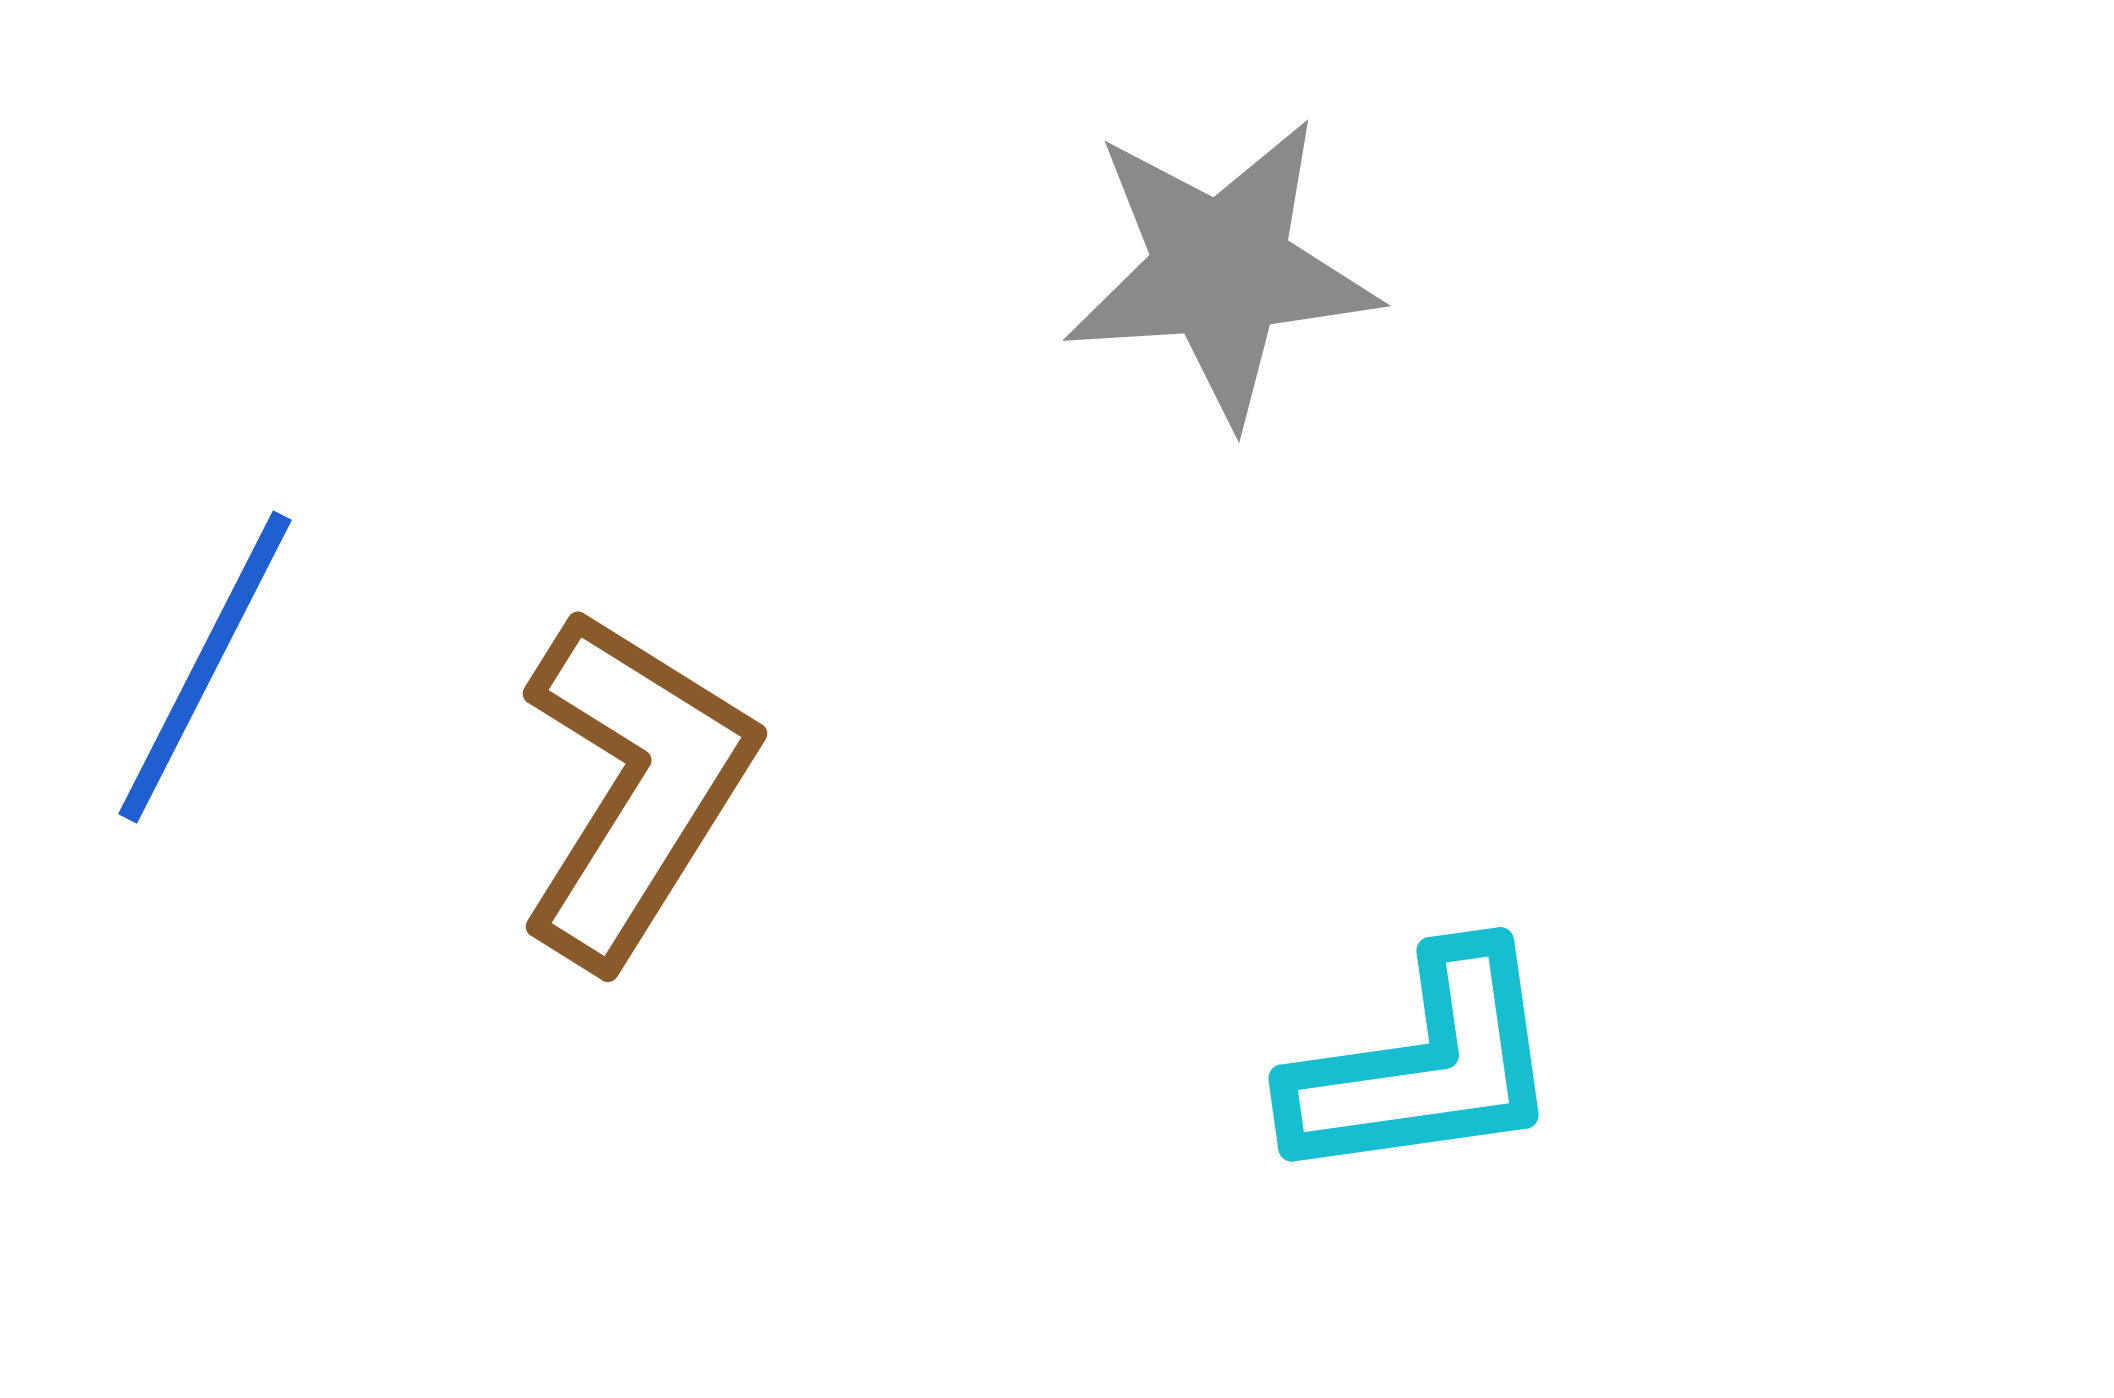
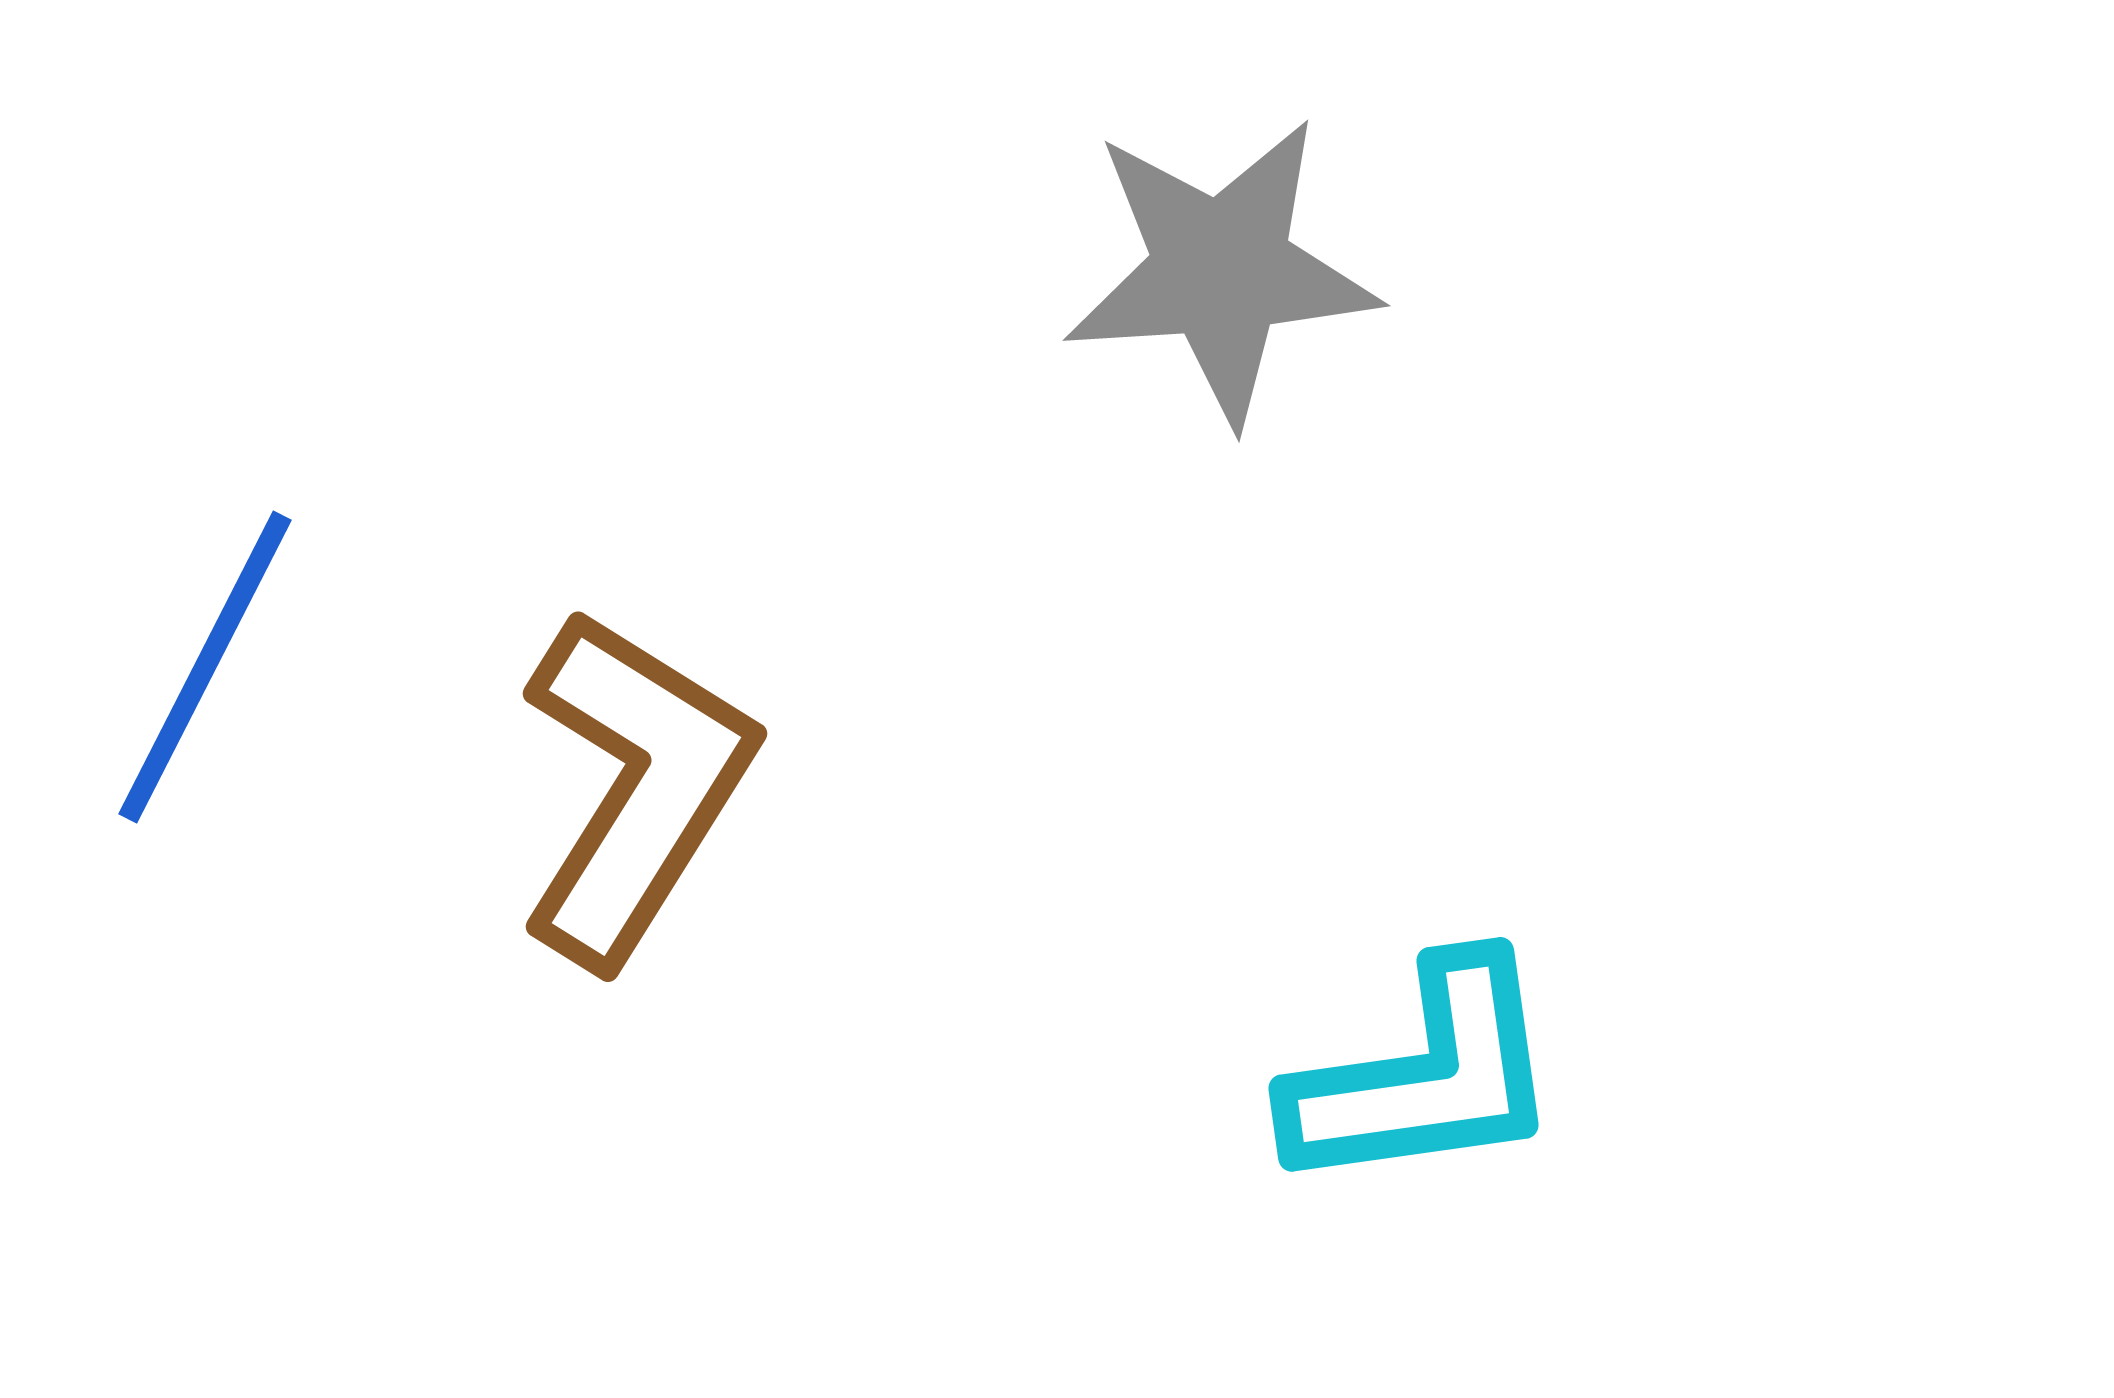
cyan L-shape: moved 10 px down
